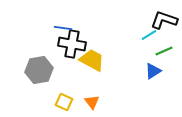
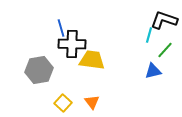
blue line: moved 2 px left; rotated 66 degrees clockwise
cyan line: rotated 42 degrees counterclockwise
black cross: rotated 8 degrees counterclockwise
green line: moved 1 px right, 1 px up; rotated 24 degrees counterclockwise
yellow trapezoid: rotated 20 degrees counterclockwise
blue triangle: rotated 18 degrees clockwise
yellow square: moved 1 px left, 1 px down; rotated 18 degrees clockwise
